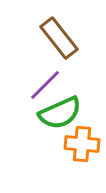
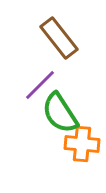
purple line: moved 5 px left
green semicircle: rotated 81 degrees clockwise
